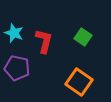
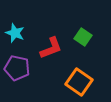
cyan star: moved 1 px right
red L-shape: moved 7 px right, 7 px down; rotated 55 degrees clockwise
